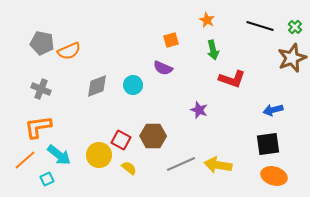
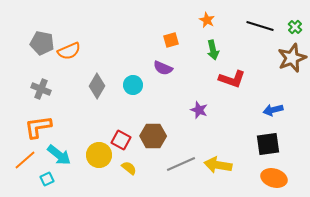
gray diamond: rotated 40 degrees counterclockwise
orange ellipse: moved 2 px down
